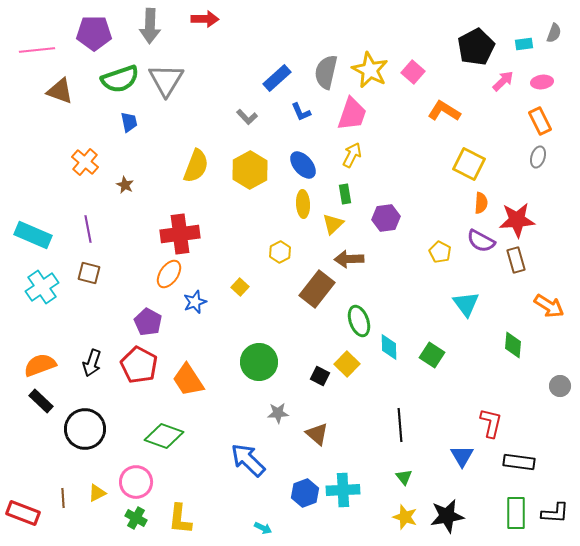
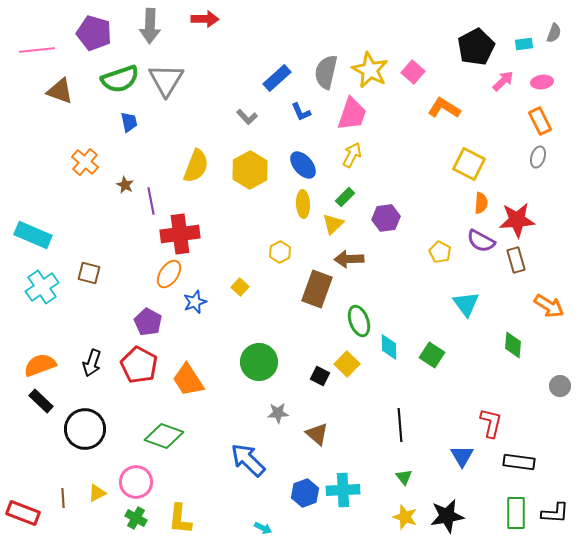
purple pentagon at (94, 33): rotated 16 degrees clockwise
orange L-shape at (444, 111): moved 3 px up
green rectangle at (345, 194): moved 3 px down; rotated 54 degrees clockwise
purple line at (88, 229): moved 63 px right, 28 px up
brown rectangle at (317, 289): rotated 18 degrees counterclockwise
